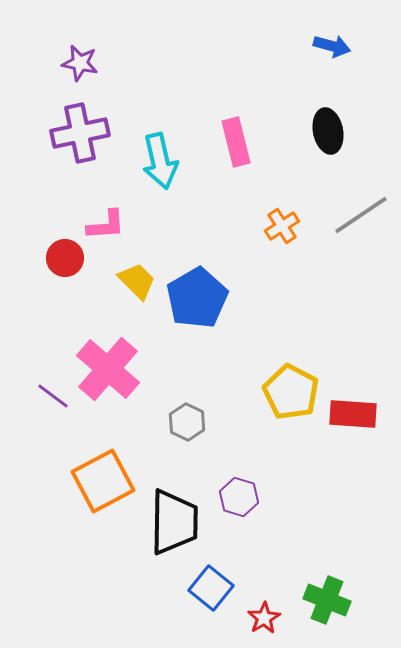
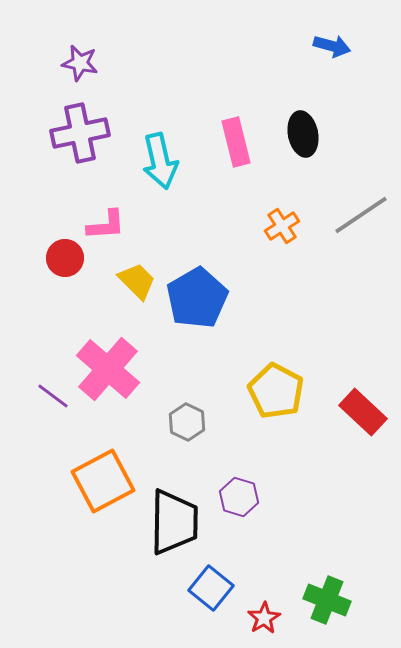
black ellipse: moved 25 px left, 3 px down
yellow pentagon: moved 15 px left, 1 px up
red rectangle: moved 10 px right, 2 px up; rotated 39 degrees clockwise
